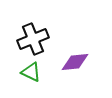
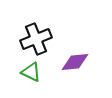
black cross: moved 3 px right
